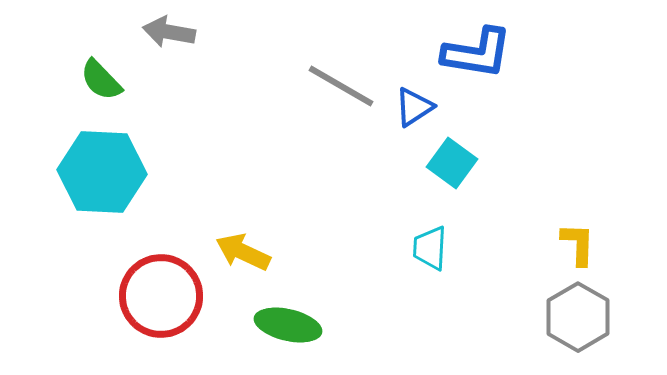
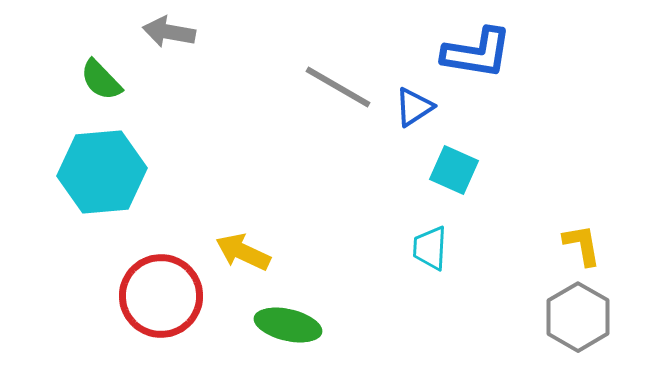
gray line: moved 3 px left, 1 px down
cyan square: moved 2 px right, 7 px down; rotated 12 degrees counterclockwise
cyan hexagon: rotated 8 degrees counterclockwise
yellow L-shape: moved 4 px right, 1 px down; rotated 12 degrees counterclockwise
